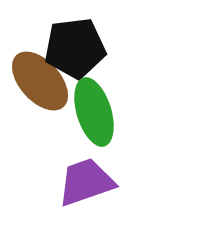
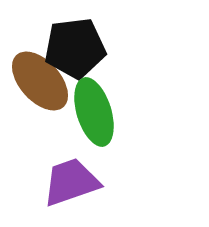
purple trapezoid: moved 15 px left
